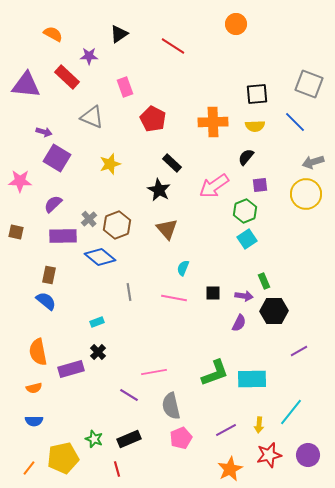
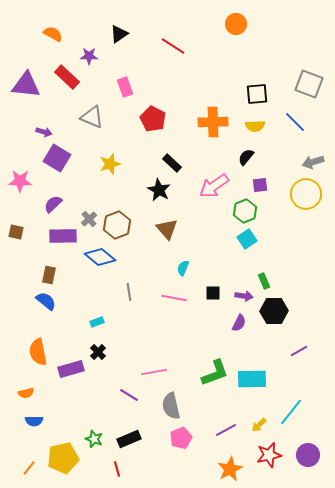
orange semicircle at (34, 388): moved 8 px left, 5 px down
yellow arrow at (259, 425): rotated 42 degrees clockwise
